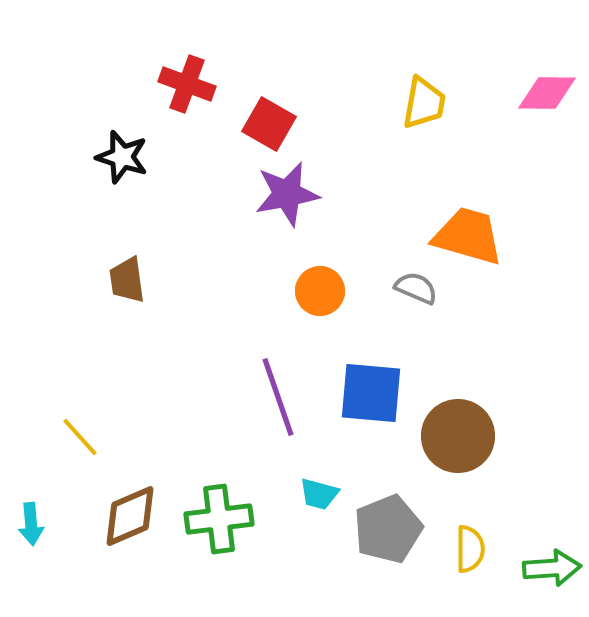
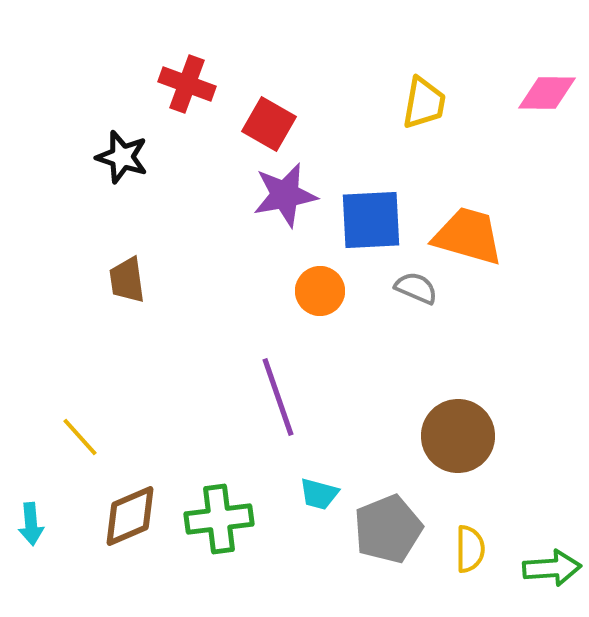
purple star: moved 2 px left, 1 px down
blue square: moved 173 px up; rotated 8 degrees counterclockwise
